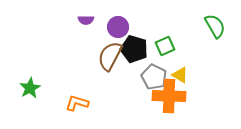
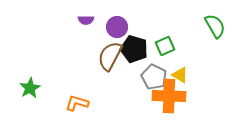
purple circle: moved 1 px left
